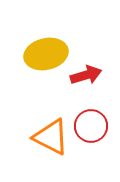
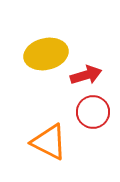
red circle: moved 2 px right, 14 px up
orange triangle: moved 2 px left, 5 px down
